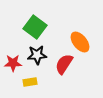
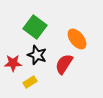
orange ellipse: moved 3 px left, 3 px up
black star: rotated 24 degrees clockwise
yellow rectangle: rotated 24 degrees counterclockwise
